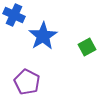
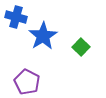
blue cross: moved 2 px right, 2 px down; rotated 10 degrees counterclockwise
green square: moved 6 px left; rotated 18 degrees counterclockwise
